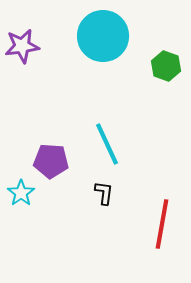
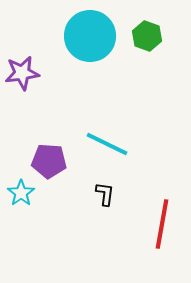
cyan circle: moved 13 px left
purple star: moved 27 px down
green hexagon: moved 19 px left, 30 px up
cyan line: rotated 39 degrees counterclockwise
purple pentagon: moved 2 px left
black L-shape: moved 1 px right, 1 px down
